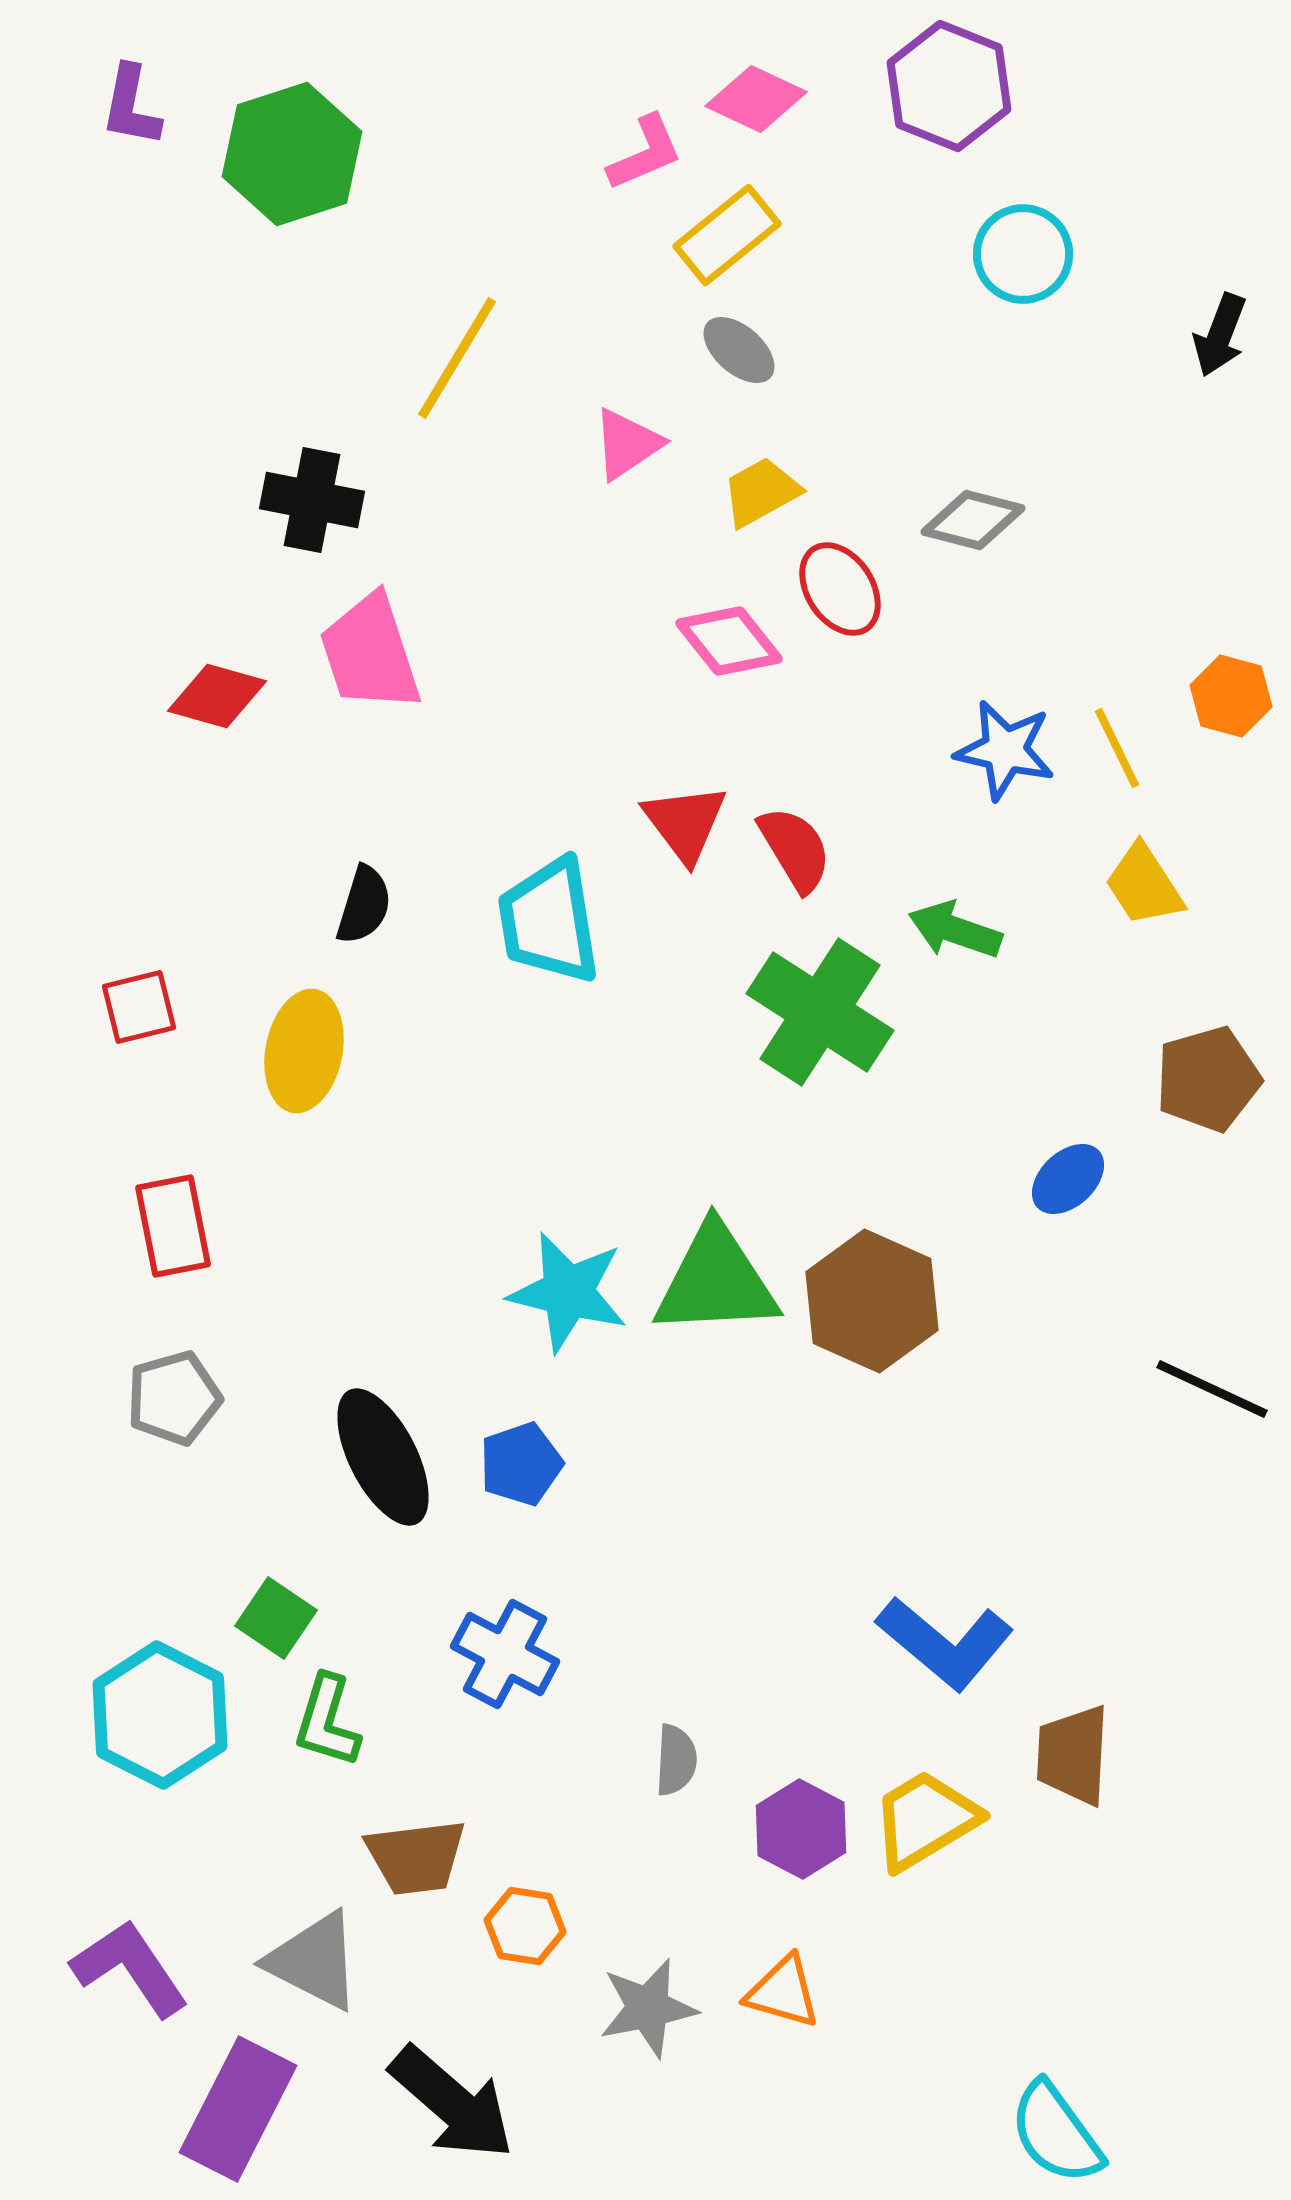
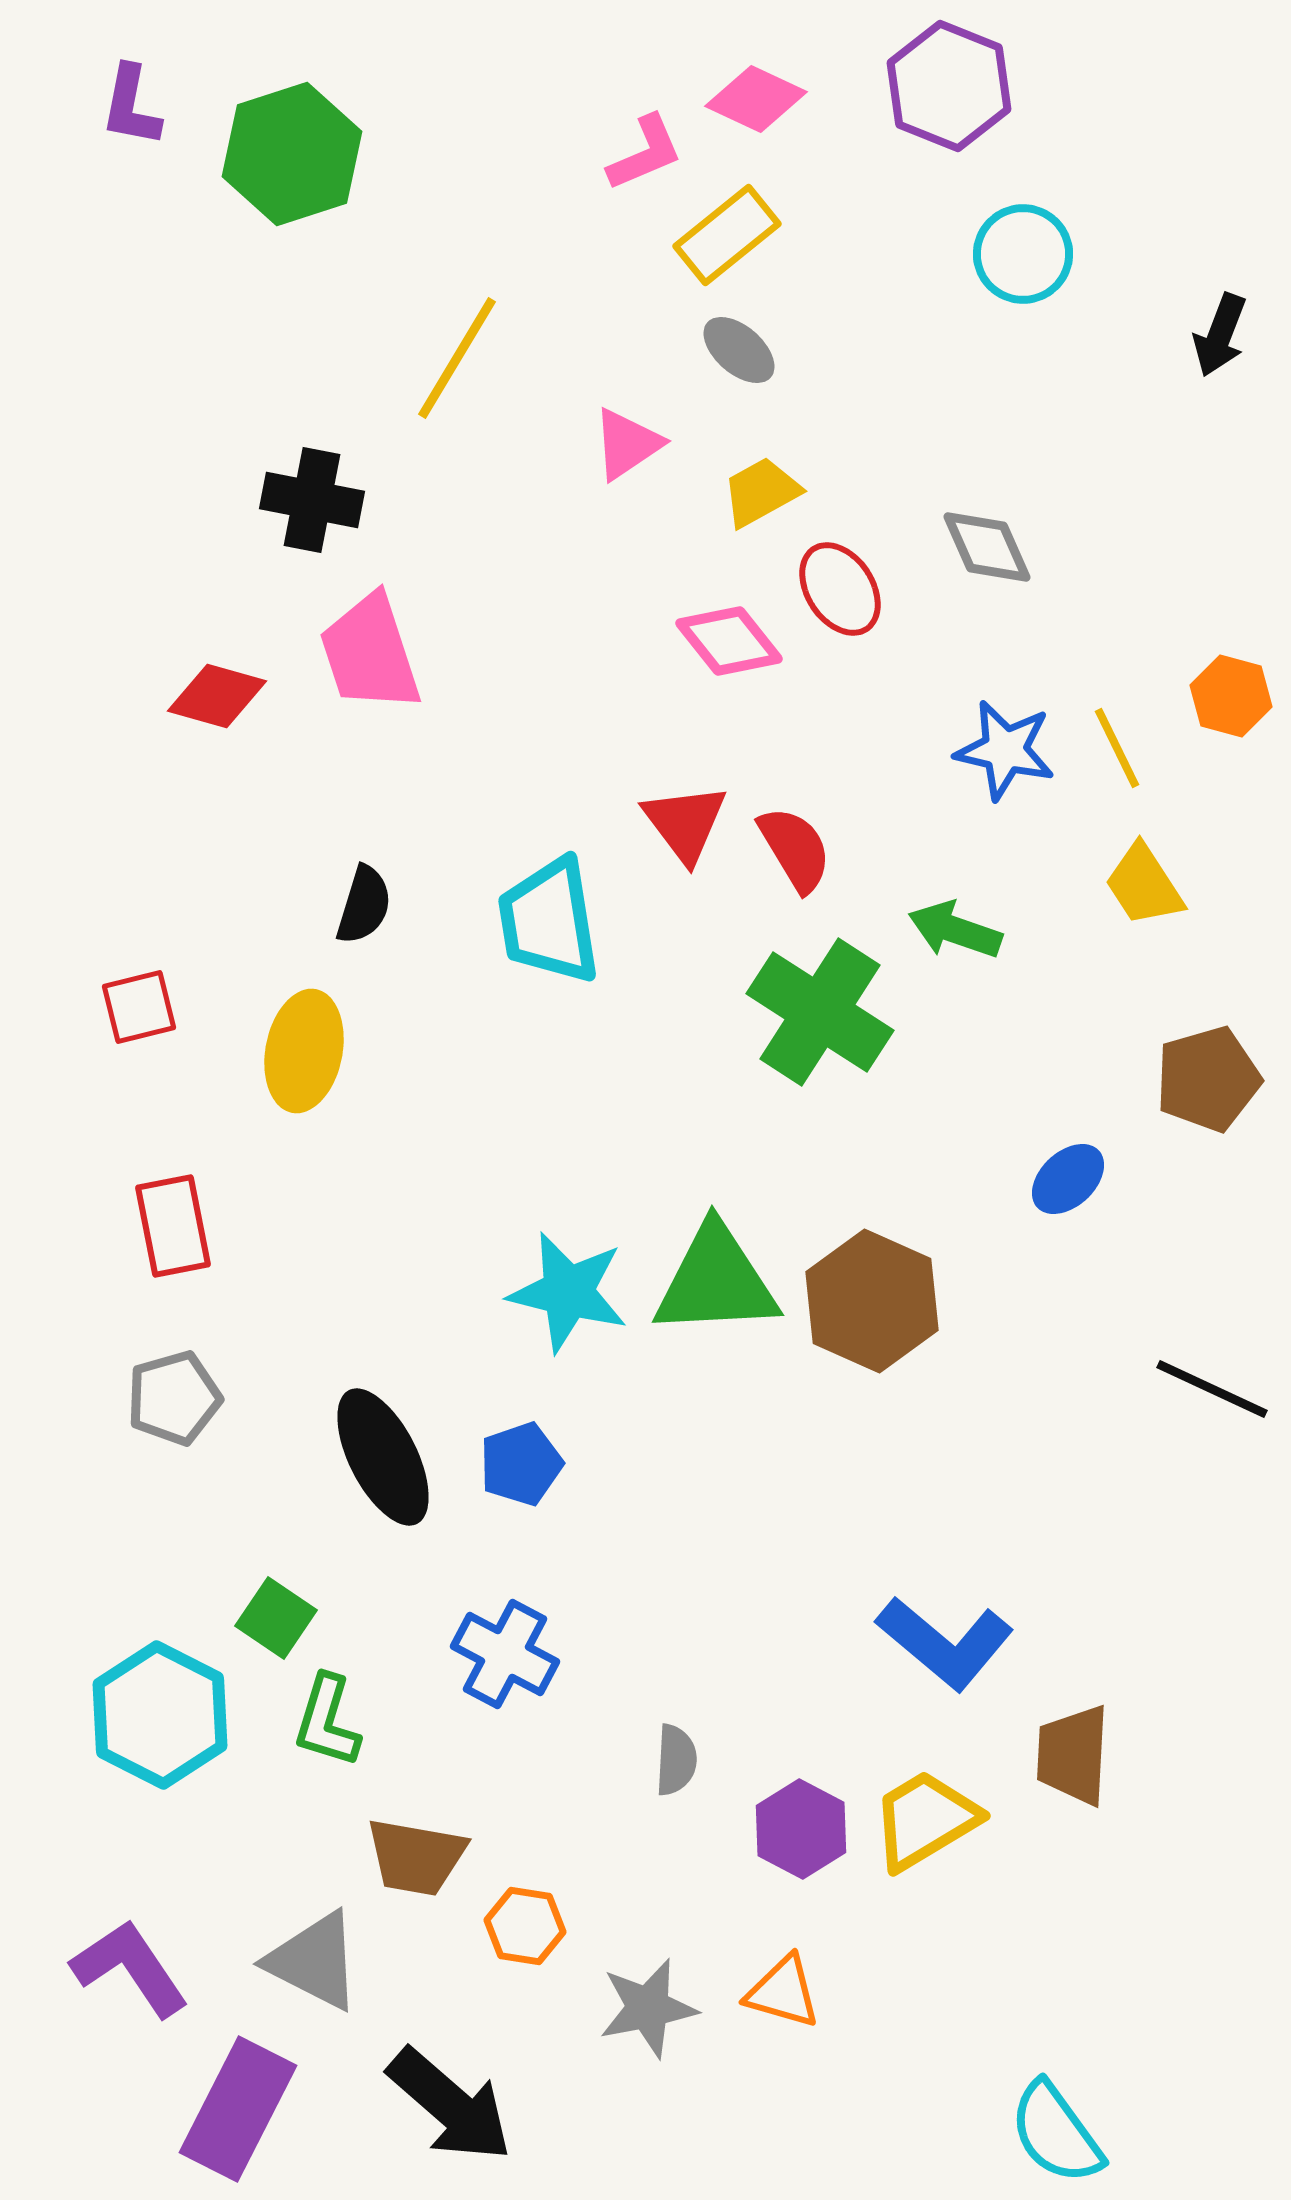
gray diamond at (973, 520): moved 14 px right, 27 px down; rotated 52 degrees clockwise
brown trapezoid at (416, 1857): rotated 17 degrees clockwise
black arrow at (452, 2103): moved 2 px left, 2 px down
